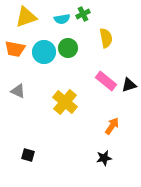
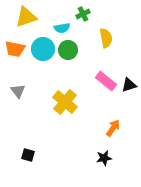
cyan semicircle: moved 9 px down
green circle: moved 2 px down
cyan circle: moved 1 px left, 3 px up
gray triangle: rotated 28 degrees clockwise
orange arrow: moved 1 px right, 2 px down
